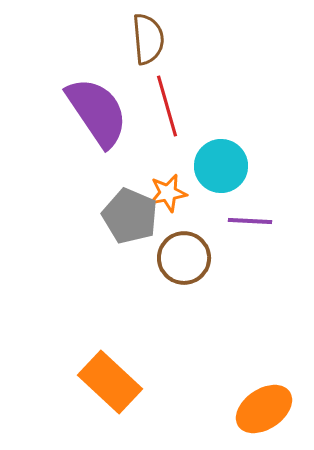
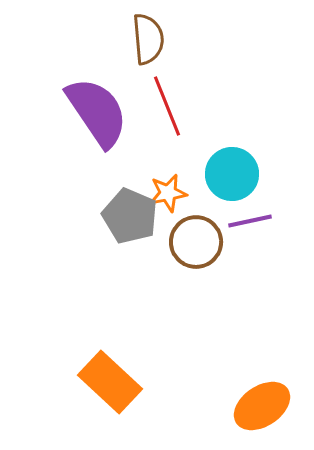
red line: rotated 6 degrees counterclockwise
cyan circle: moved 11 px right, 8 px down
purple line: rotated 15 degrees counterclockwise
brown circle: moved 12 px right, 16 px up
orange ellipse: moved 2 px left, 3 px up
